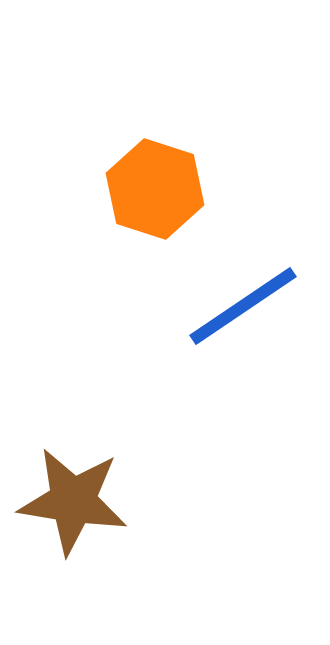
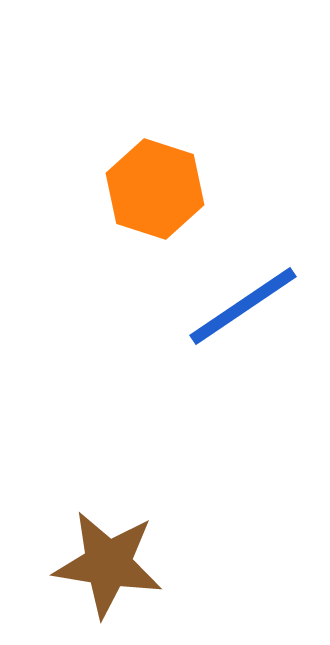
brown star: moved 35 px right, 63 px down
